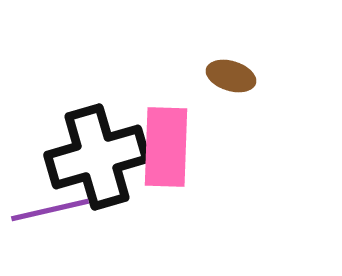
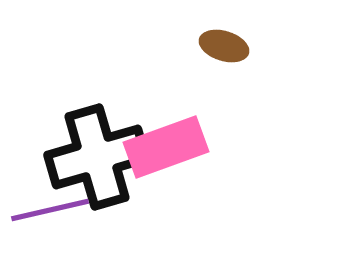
brown ellipse: moved 7 px left, 30 px up
pink rectangle: rotated 68 degrees clockwise
